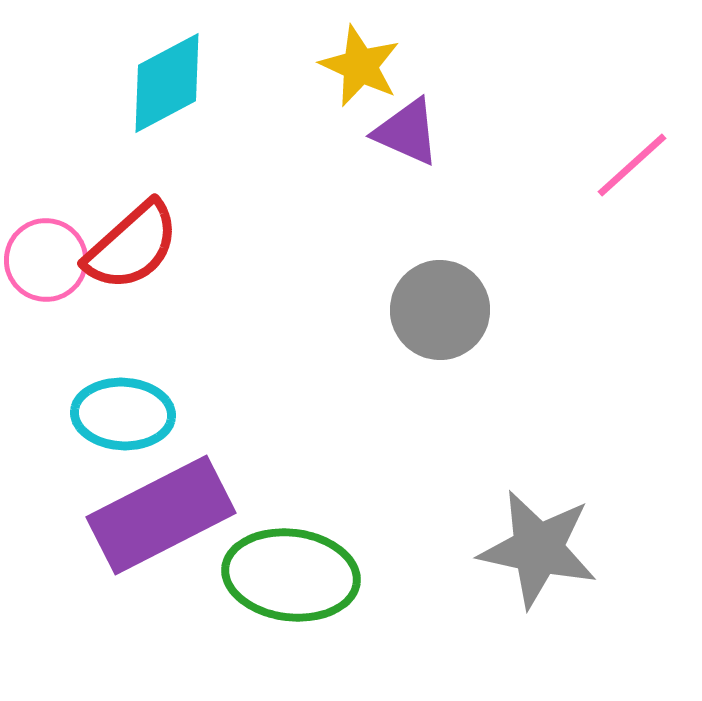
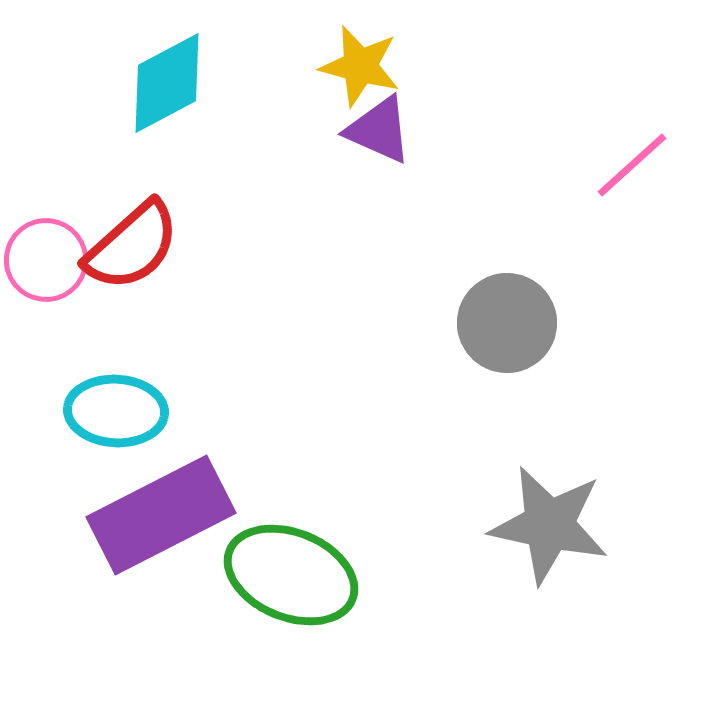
yellow star: rotated 10 degrees counterclockwise
purple triangle: moved 28 px left, 2 px up
gray circle: moved 67 px right, 13 px down
cyan ellipse: moved 7 px left, 3 px up
gray star: moved 11 px right, 24 px up
green ellipse: rotated 15 degrees clockwise
